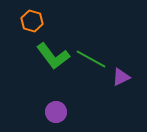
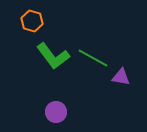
green line: moved 2 px right, 1 px up
purple triangle: rotated 36 degrees clockwise
